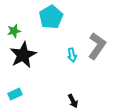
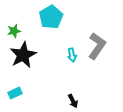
cyan rectangle: moved 1 px up
